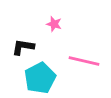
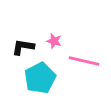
pink star: moved 17 px down
